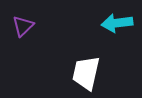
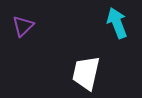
cyan arrow: rotated 76 degrees clockwise
